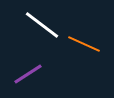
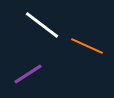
orange line: moved 3 px right, 2 px down
